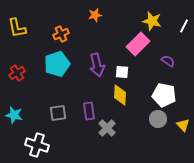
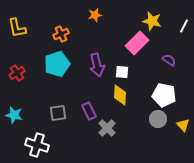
pink rectangle: moved 1 px left, 1 px up
purple semicircle: moved 1 px right, 1 px up
purple rectangle: rotated 18 degrees counterclockwise
